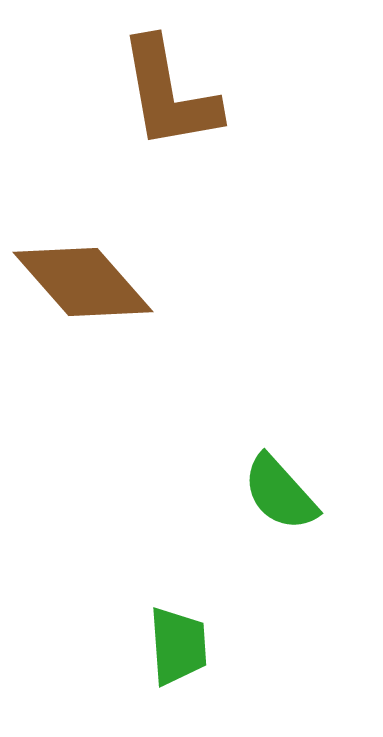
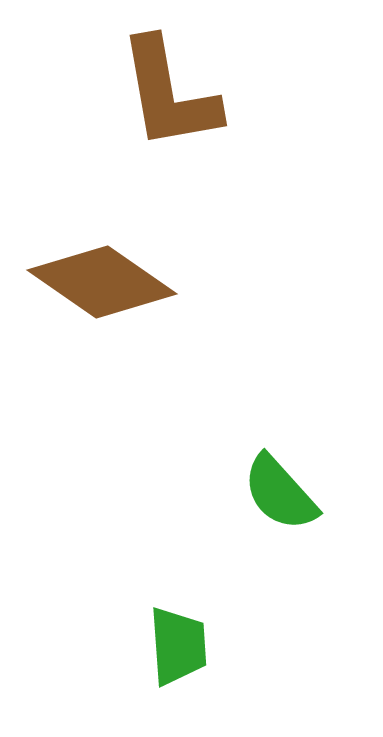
brown diamond: moved 19 px right; rotated 14 degrees counterclockwise
